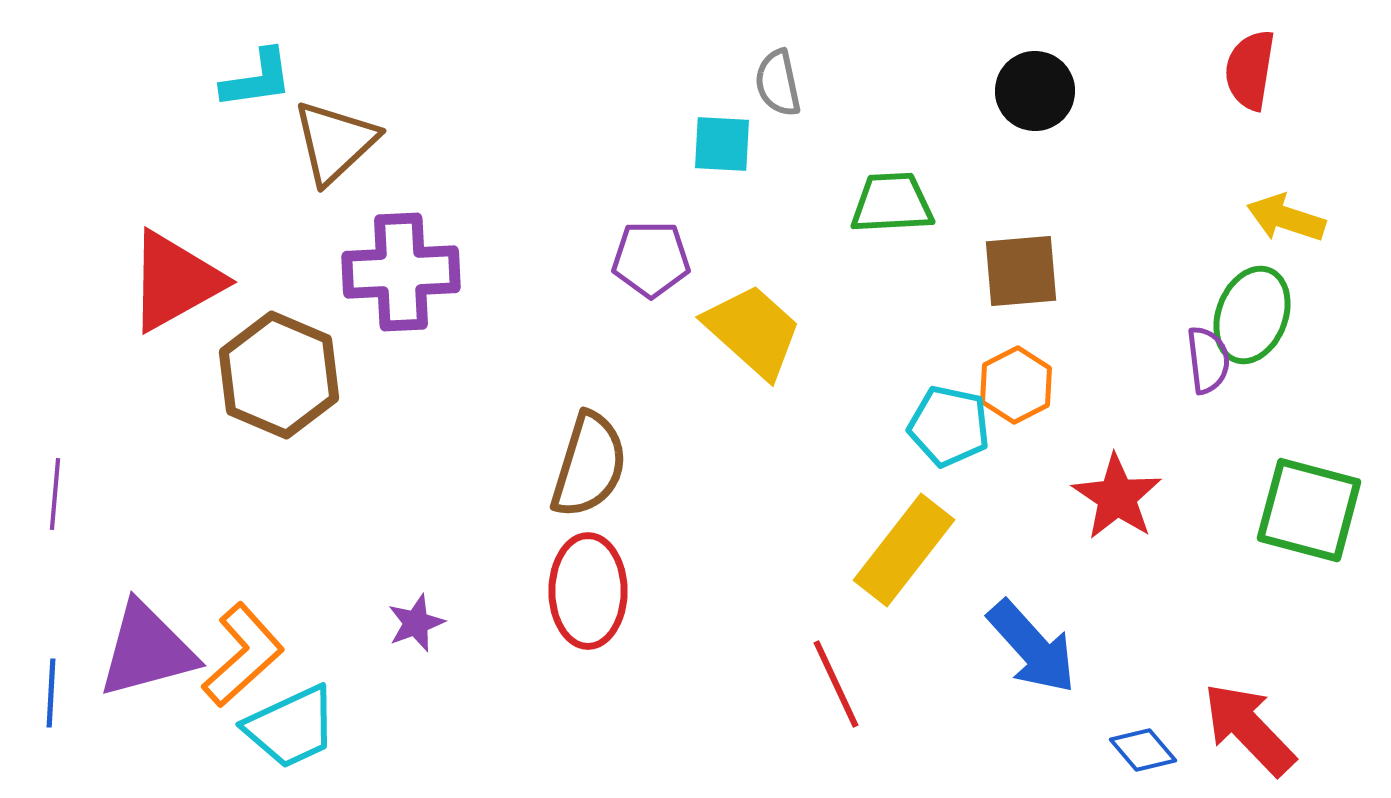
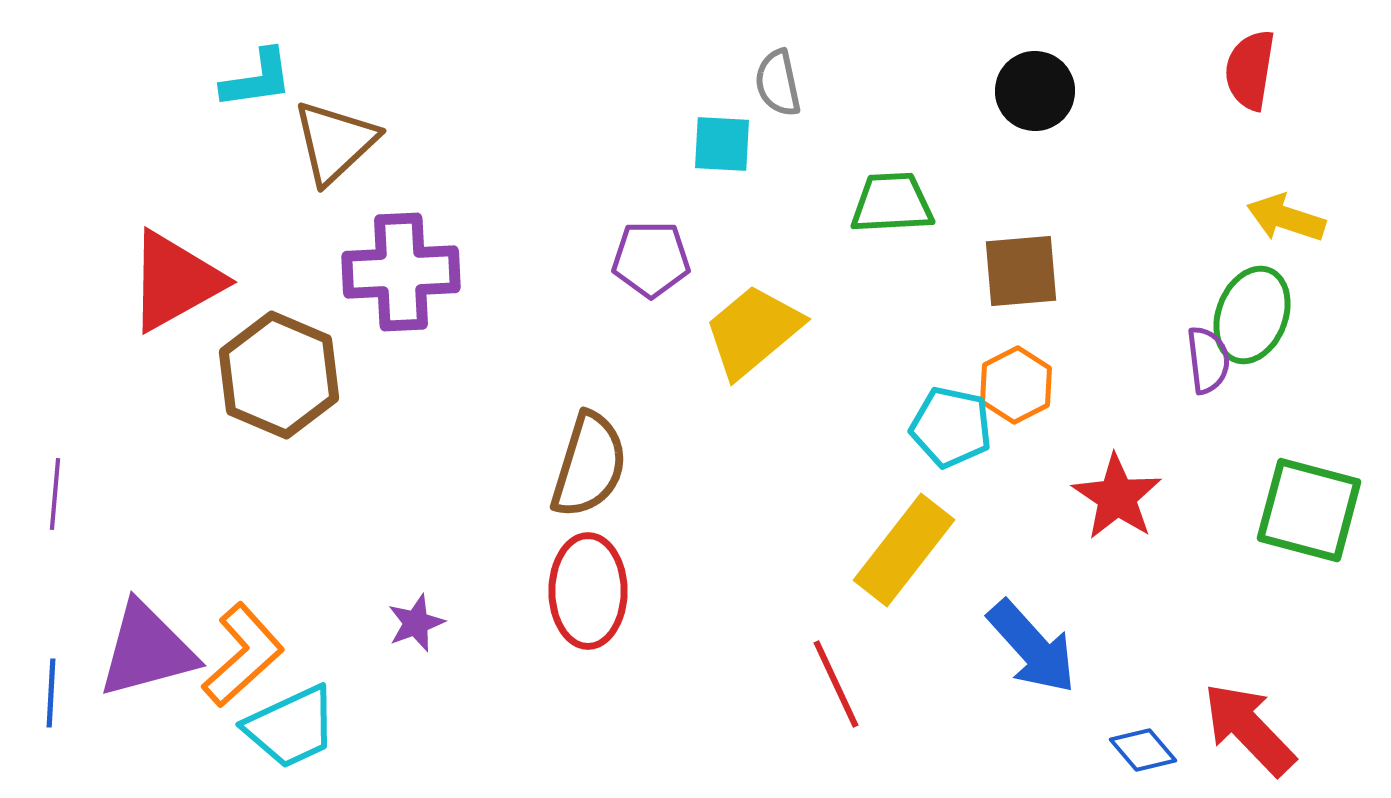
yellow trapezoid: rotated 82 degrees counterclockwise
cyan pentagon: moved 2 px right, 1 px down
